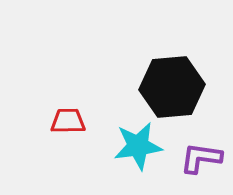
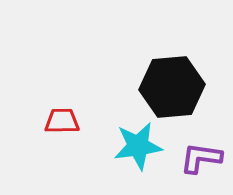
red trapezoid: moved 6 px left
